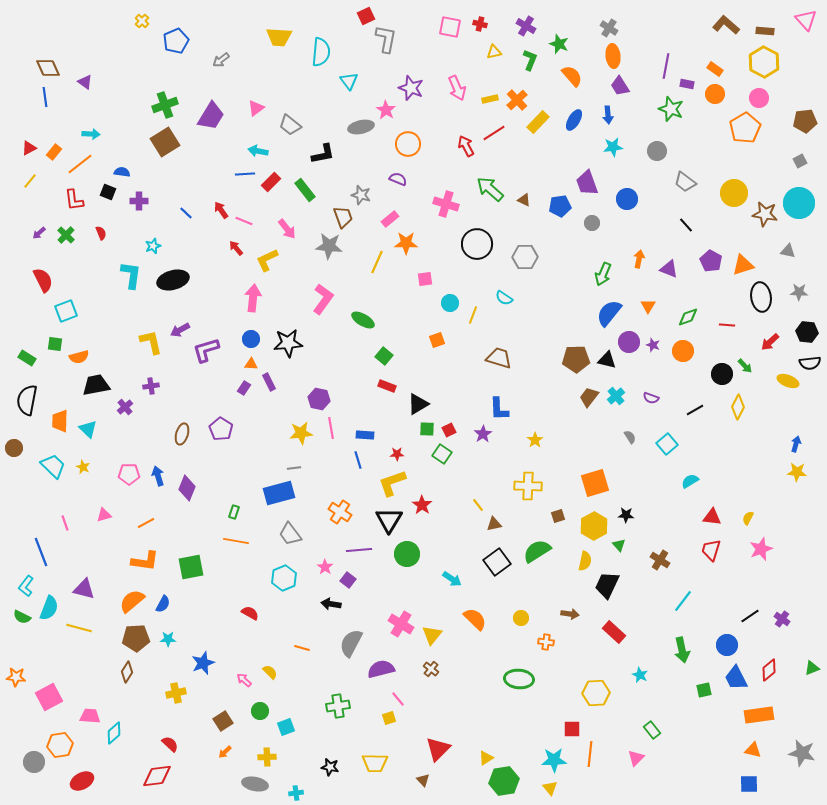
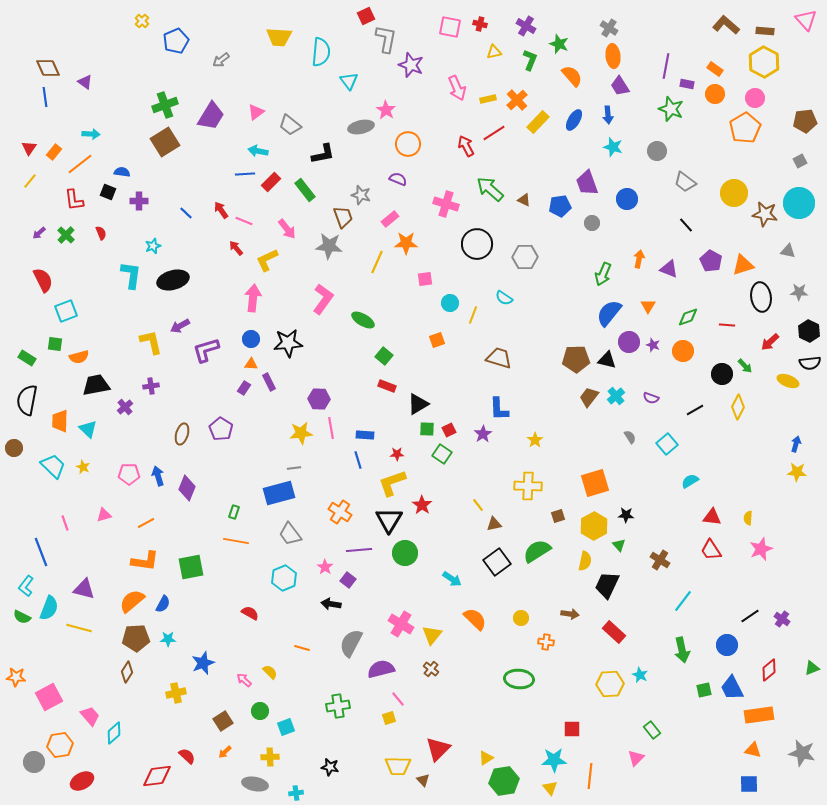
purple star at (411, 88): moved 23 px up
pink circle at (759, 98): moved 4 px left
yellow rectangle at (490, 99): moved 2 px left
pink triangle at (256, 108): moved 4 px down
cyan star at (613, 147): rotated 24 degrees clockwise
red triangle at (29, 148): rotated 28 degrees counterclockwise
purple arrow at (180, 330): moved 4 px up
black hexagon at (807, 332): moved 2 px right, 1 px up; rotated 20 degrees clockwise
purple hexagon at (319, 399): rotated 10 degrees counterclockwise
yellow semicircle at (748, 518): rotated 24 degrees counterclockwise
red trapezoid at (711, 550): rotated 50 degrees counterclockwise
green circle at (407, 554): moved 2 px left, 1 px up
blue trapezoid at (736, 678): moved 4 px left, 10 px down
yellow hexagon at (596, 693): moved 14 px right, 9 px up
pink trapezoid at (90, 716): rotated 45 degrees clockwise
red semicircle at (170, 744): moved 17 px right, 12 px down
orange line at (590, 754): moved 22 px down
yellow cross at (267, 757): moved 3 px right
yellow trapezoid at (375, 763): moved 23 px right, 3 px down
